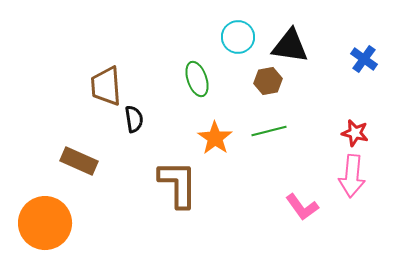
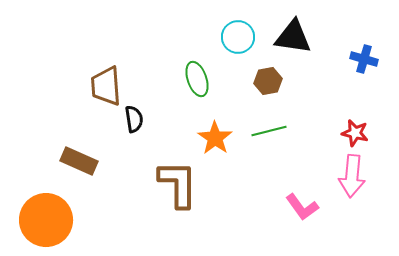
black triangle: moved 3 px right, 9 px up
blue cross: rotated 20 degrees counterclockwise
orange circle: moved 1 px right, 3 px up
